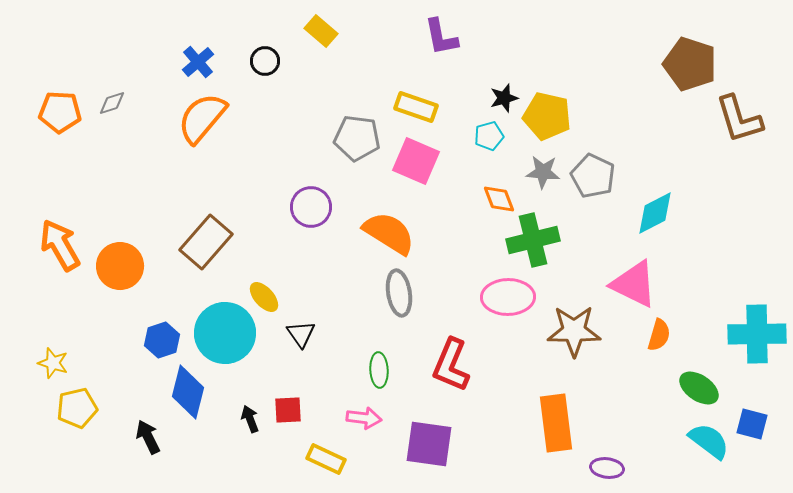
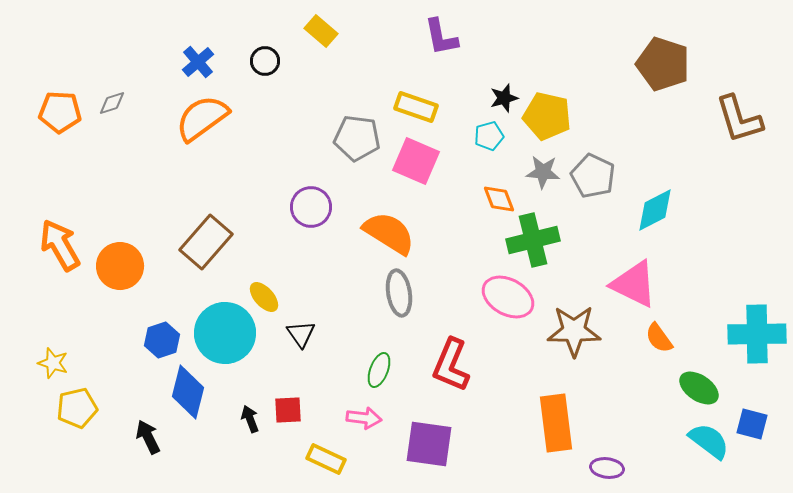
brown pentagon at (690, 64): moved 27 px left
orange semicircle at (202, 118): rotated 14 degrees clockwise
cyan diamond at (655, 213): moved 3 px up
pink ellipse at (508, 297): rotated 30 degrees clockwise
orange semicircle at (659, 335): moved 3 px down; rotated 128 degrees clockwise
green ellipse at (379, 370): rotated 24 degrees clockwise
